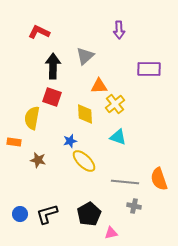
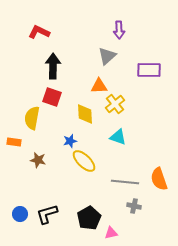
gray triangle: moved 22 px right
purple rectangle: moved 1 px down
black pentagon: moved 4 px down
